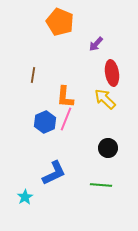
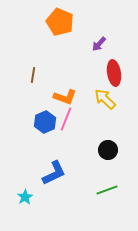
purple arrow: moved 3 px right
red ellipse: moved 2 px right
orange L-shape: rotated 75 degrees counterclockwise
black circle: moved 2 px down
green line: moved 6 px right, 5 px down; rotated 25 degrees counterclockwise
